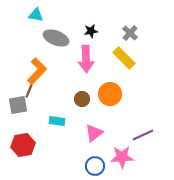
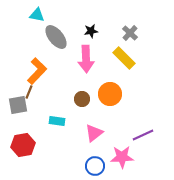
cyan triangle: moved 1 px right
gray ellipse: moved 1 px up; rotated 30 degrees clockwise
brown line: moved 1 px down
